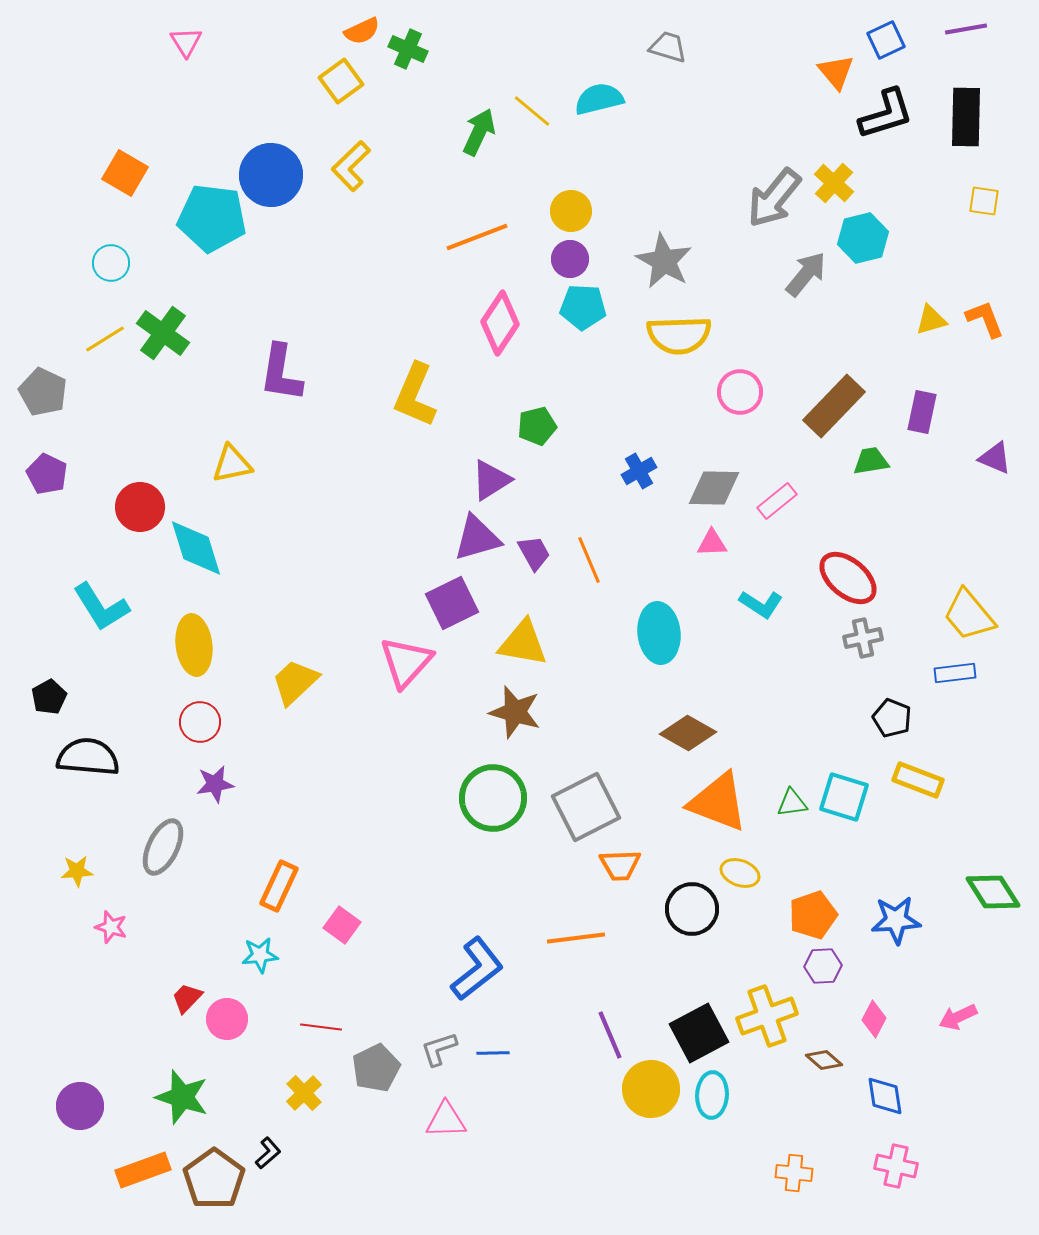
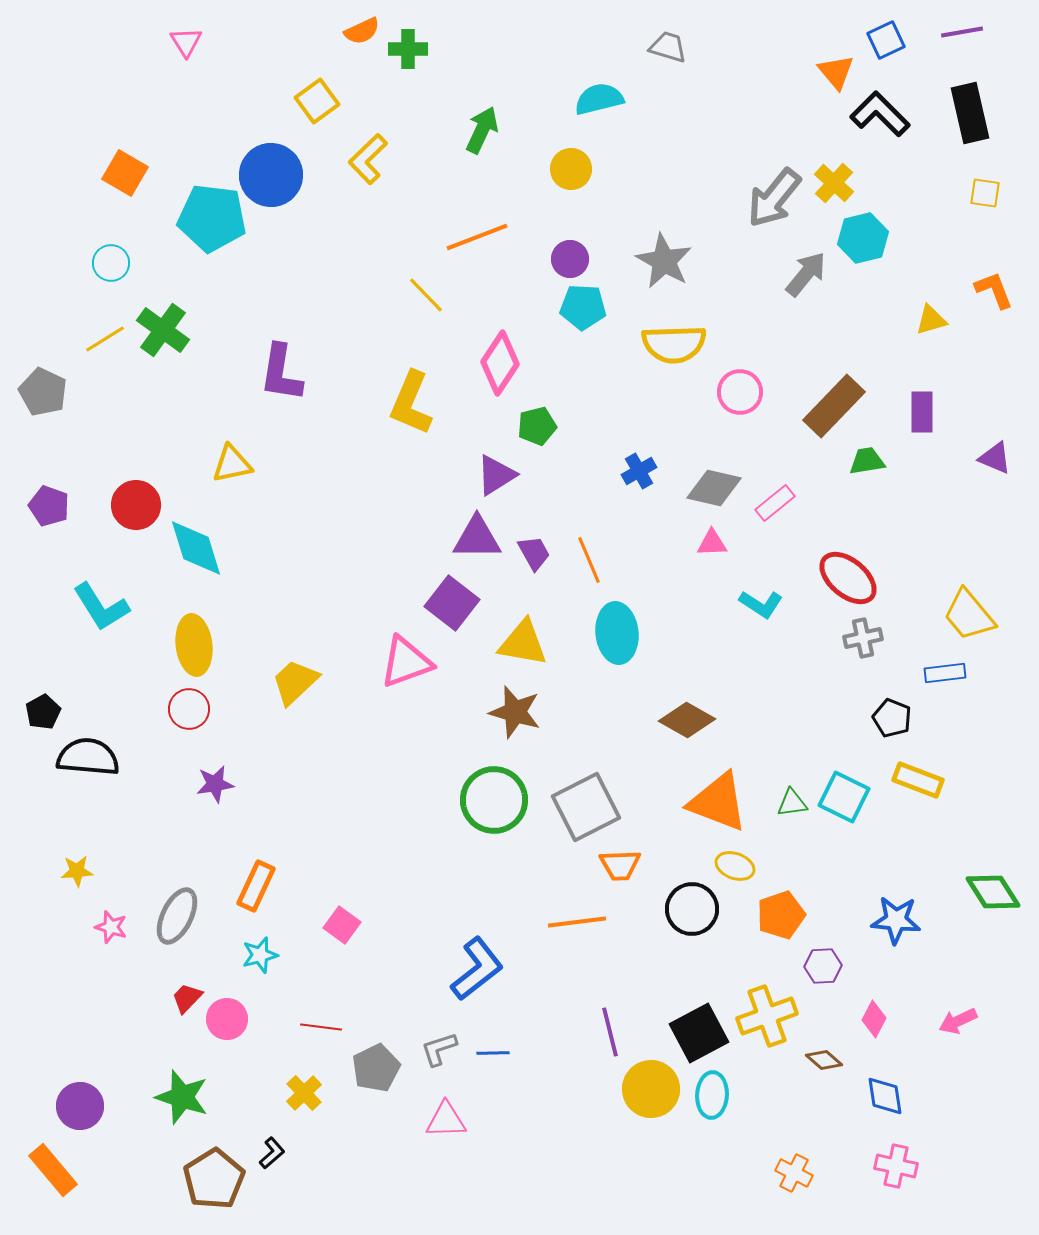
purple line at (966, 29): moved 4 px left, 3 px down
green cross at (408, 49): rotated 24 degrees counterclockwise
yellow square at (341, 81): moved 24 px left, 20 px down
yellow line at (532, 111): moved 106 px left, 184 px down; rotated 6 degrees clockwise
black L-shape at (886, 114): moved 6 px left; rotated 118 degrees counterclockwise
black rectangle at (966, 117): moved 4 px right, 4 px up; rotated 14 degrees counterclockwise
green arrow at (479, 132): moved 3 px right, 2 px up
yellow L-shape at (351, 166): moved 17 px right, 7 px up
yellow square at (984, 201): moved 1 px right, 8 px up
yellow circle at (571, 211): moved 42 px up
orange L-shape at (985, 319): moved 9 px right, 29 px up
pink diamond at (500, 323): moved 40 px down
green cross at (163, 333): moved 3 px up
yellow semicircle at (679, 335): moved 5 px left, 9 px down
yellow L-shape at (415, 395): moved 4 px left, 8 px down
purple rectangle at (922, 412): rotated 12 degrees counterclockwise
green trapezoid at (871, 461): moved 4 px left
purple pentagon at (47, 474): moved 2 px right, 32 px down; rotated 6 degrees counterclockwise
purple triangle at (491, 480): moved 5 px right, 5 px up
gray diamond at (714, 488): rotated 12 degrees clockwise
pink rectangle at (777, 501): moved 2 px left, 2 px down
red circle at (140, 507): moved 4 px left, 2 px up
purple triangle at (477, 538): rotated 16 degrees clockwise
purple square at (452, 603): rotated 26 degrees counterclockwise
cyan ellipse at (659, 633): moved 42 px left
pink triangle at (406, 662): rotated 28 degrees clockwise
blue rectangle at (955, 673): moved 10 px left
black pentagon at (49, 697): moved 6 px left, 15 px down
red circle at (200, 722): moved 11 px left, 13 px up
brown diamond at (688, 733): moved 1 px left, 13 px up
cyan square at (844, 797): rotated 9 degrees clockwise
green circle at (493, 798): moved 1 px right, 2 px down
gray ellipse at (163, 847): moved 14 px right, 69 px down
yellow ellipse at (740, 873): moved 5 px left, 7 px up
orange rectangle at (279, 886): moved 23 px left
orange pentagon at (813, 915): moved 32 px left
blue star at (896, 920): rotated 9 degrees clockwise
orange line at (576, 938): moved 1 px right, 16 px up
cyan star at (260, 955): rotated 9 degrees counterclockwise
pink arrow at (958, 1017): moved 4 px down
purple line at (610, 1035): moved 3 px up; rotated 9 degrees clockwise
black L-shape at (268, 1153): moved 4 px right
orange rectangle at (143, 1170): moved 90 px left; rotated 70 degrees clockwise
orange cross at (794, 1173): rotated 21 degrees clockwise
brown pentagon at (214, 1179): rotated 4 degrees clockwise
